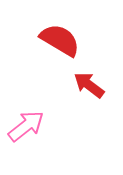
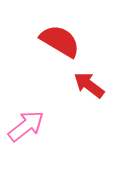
red semicircle: moved 1 px down
